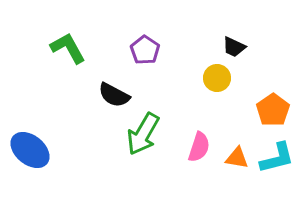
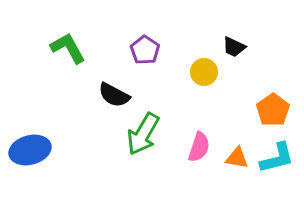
yellow circle: moved 13 px left, 6 px up
blue ellipse: rotated 54 degrees counterclockwise
